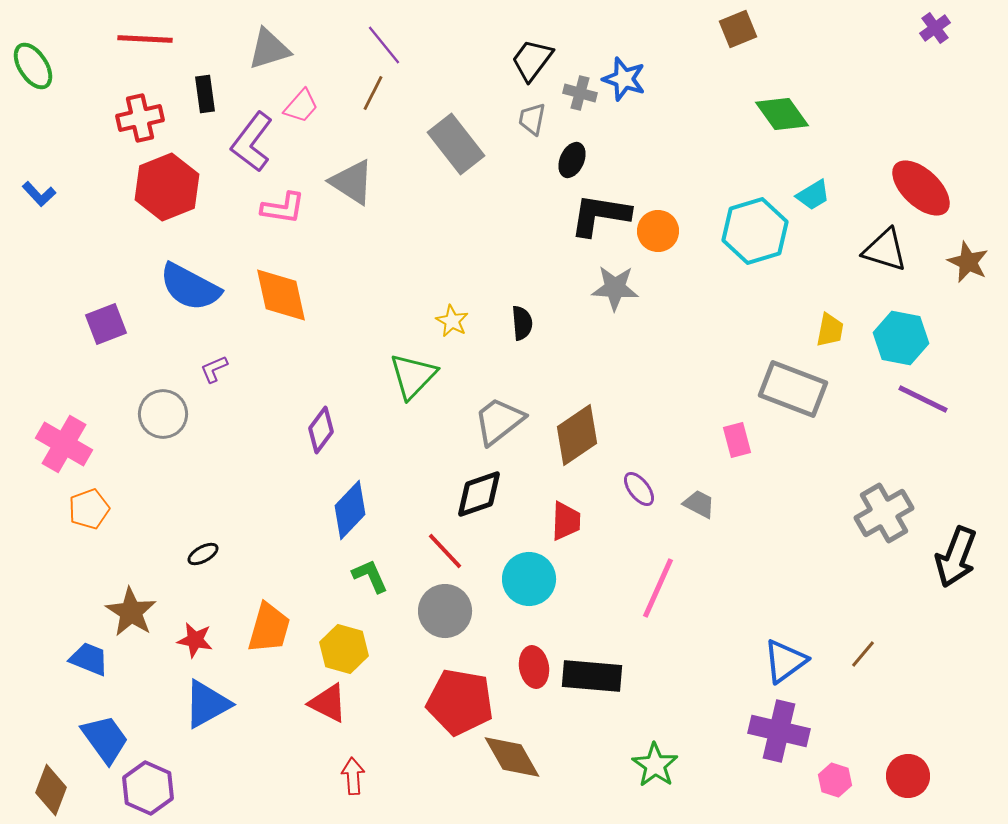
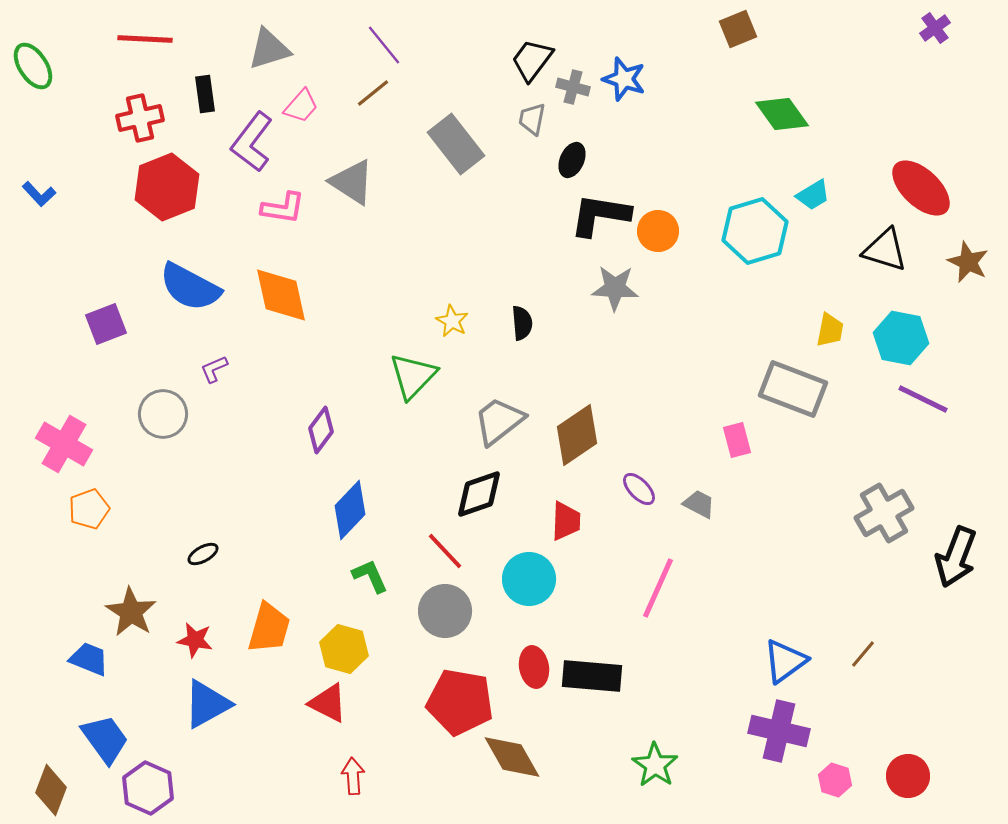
brown line at (373, 93): rotated 24 degrees clockwise
gray cross at (580, 93): moved 7 px left, 6 px up
purple ellipse at (639, 489): rotated 6 degrees counterclockwise
